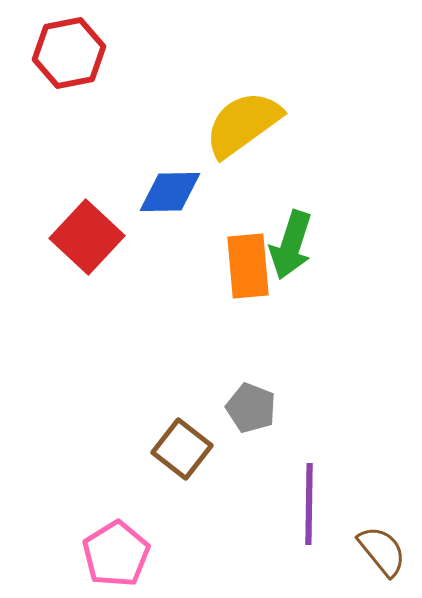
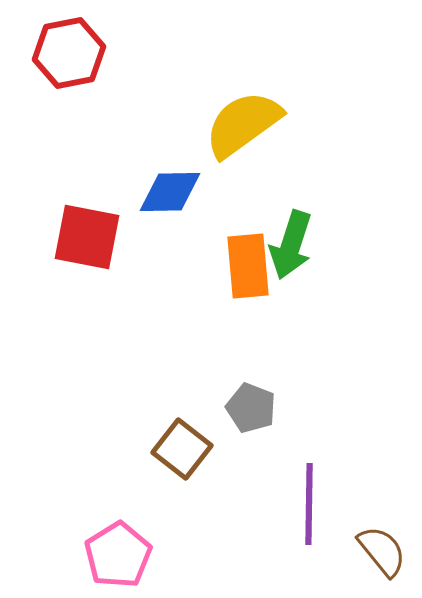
red square: rotated 32 degrees counterclockwise
pink pentagon: moved 2 px right, 1 px down
